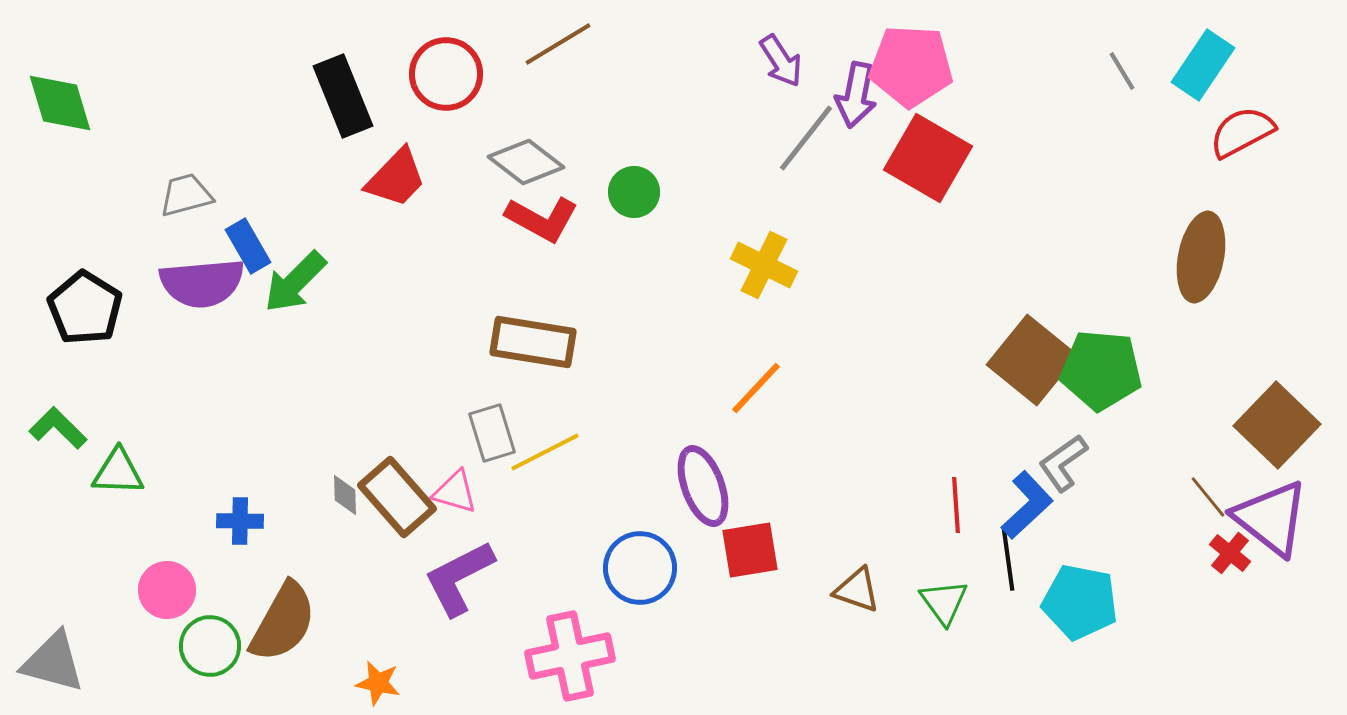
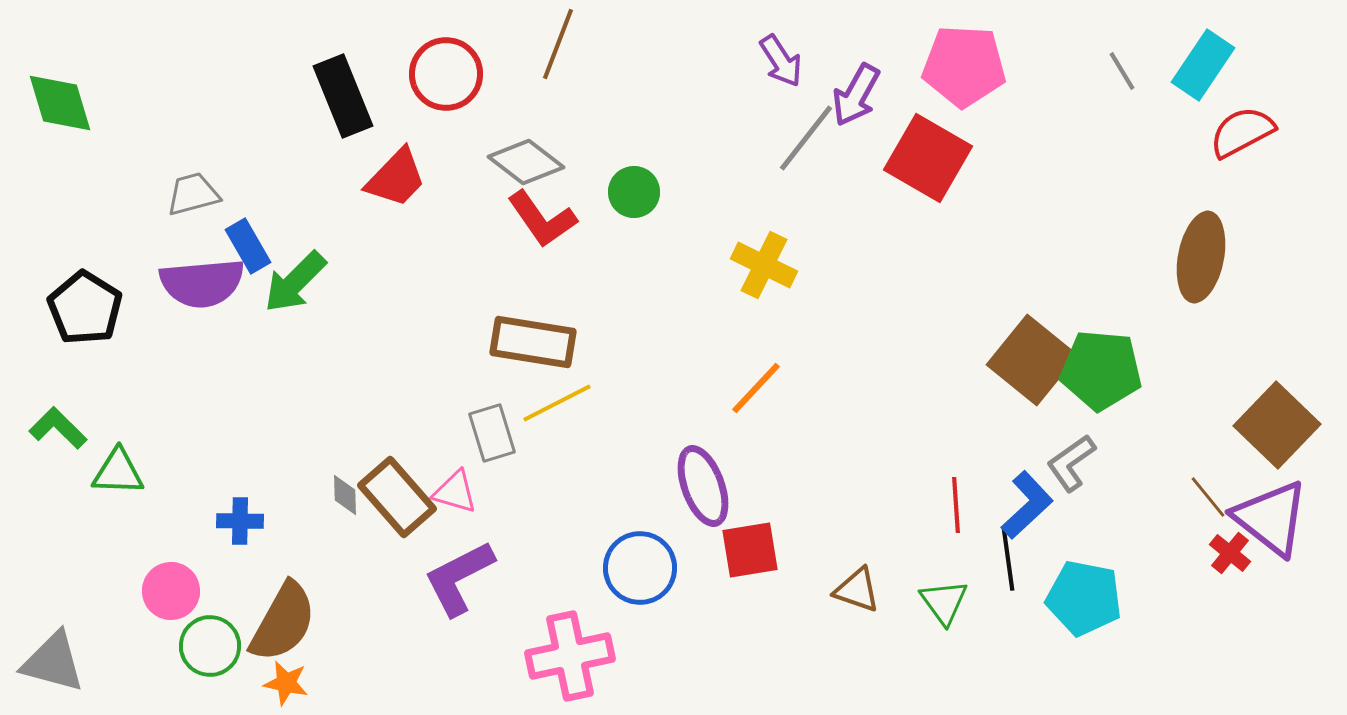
brown line at (558, 44): rotated 38 degrees counterclockwise
pink pentagon at (911, 66): moved 53 px right
purple arrow at (856, 95): rotated 18 degrees clockwise
gray trapezoid at (186, 195): moved 7 px right, 1 px up
red L-shape at (542, 219): rotated 26 degrees clockwise
yellow line at (545, 452): moved 12 px right, 49 px up
gray L-shape at (1063, 463): moved 8 px right
pink circle at (167, 590): moved 4 px right, 1 px down
cyan pentagon at (1080, 602): moved 4 px right, 4 px up
orange star at (378, 683): moved 92 px left
